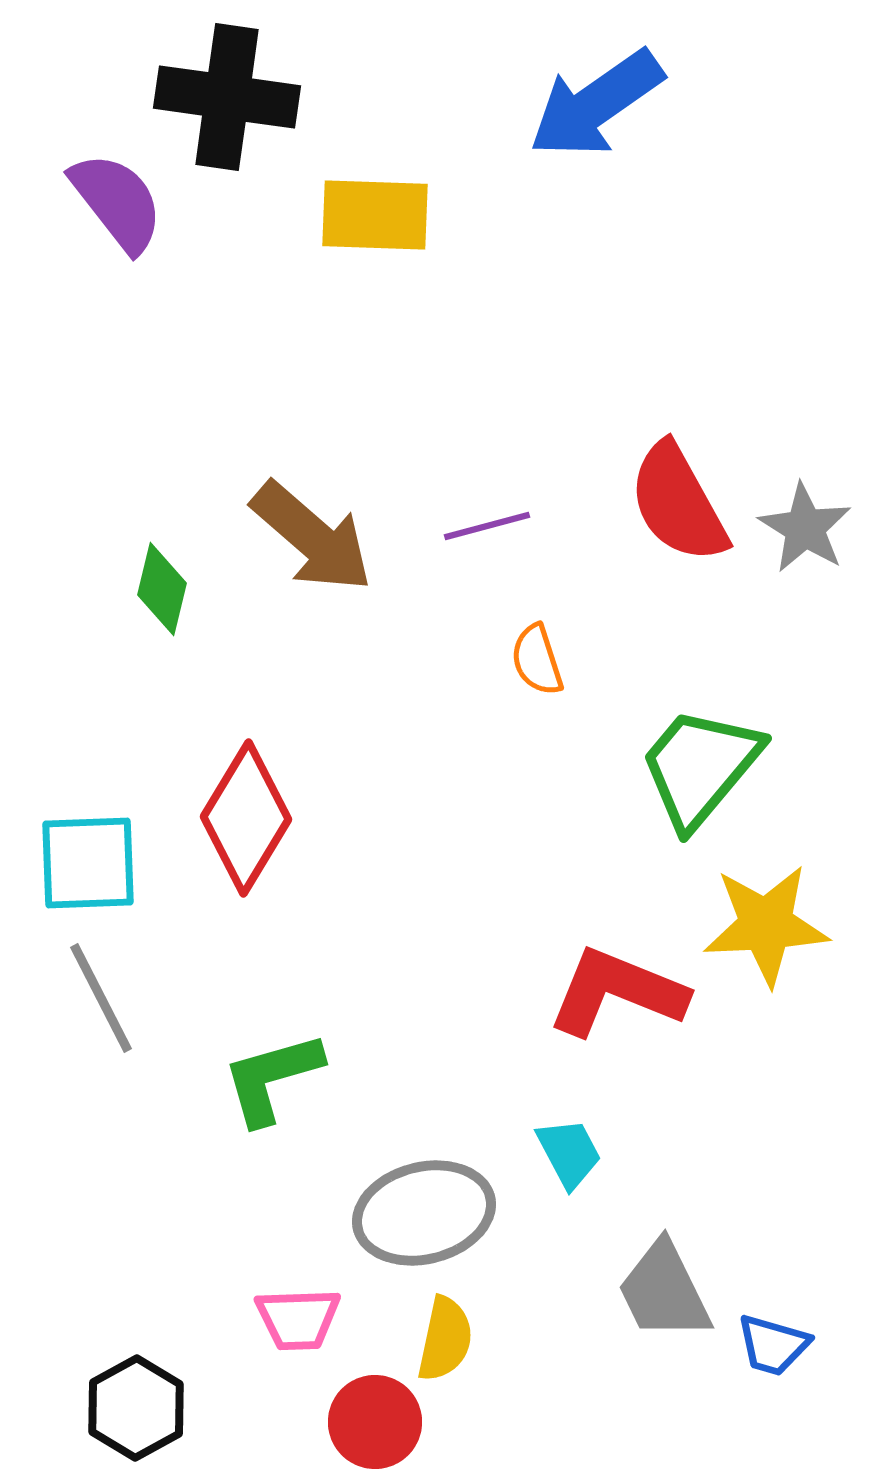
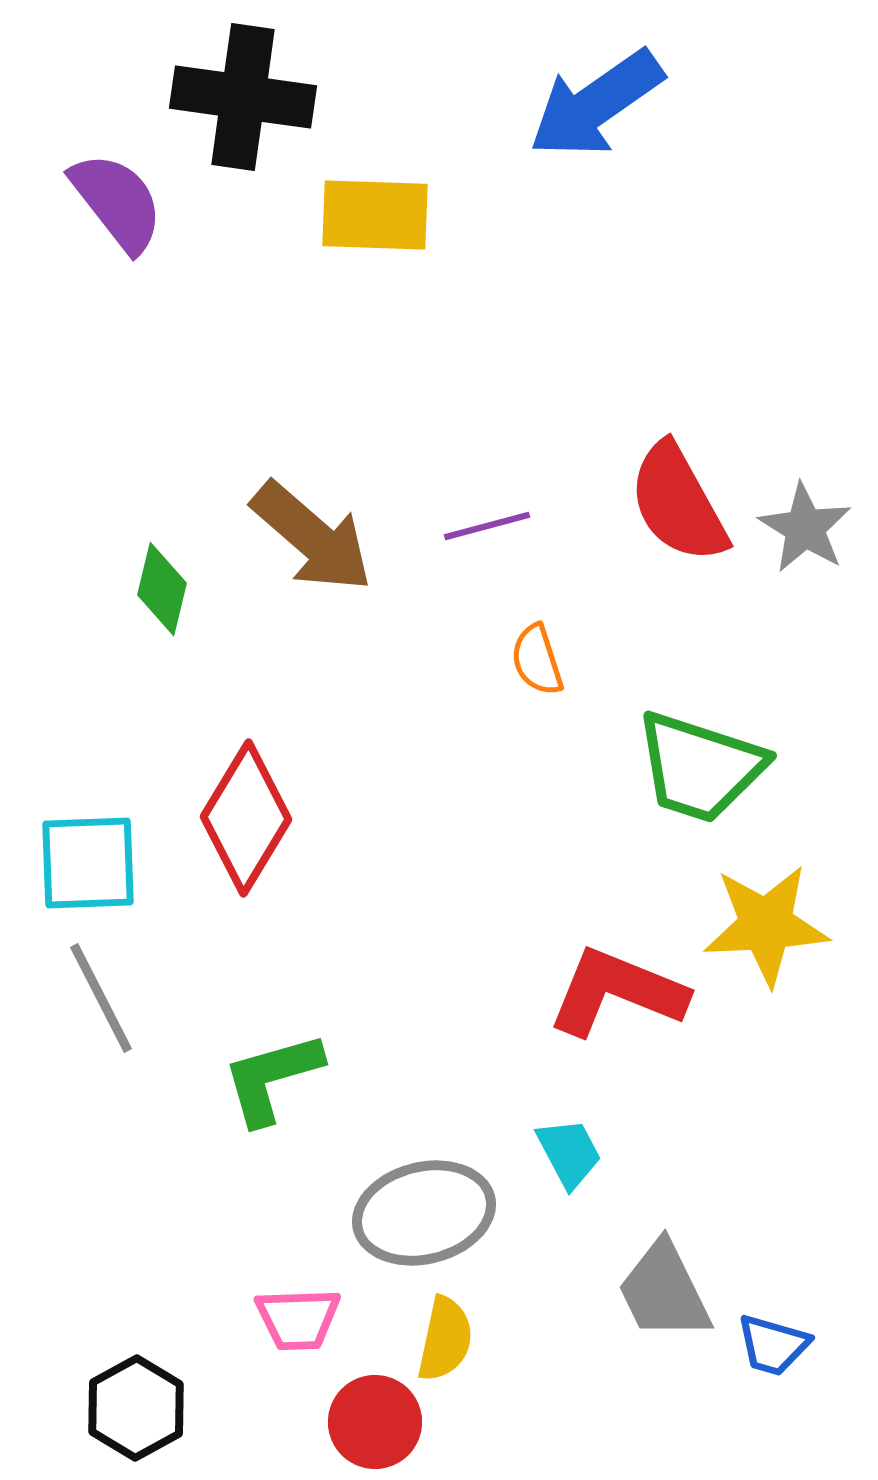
black cross: moved 16 px right
green trapezoid: rotated 112 degrees counterclockwise
